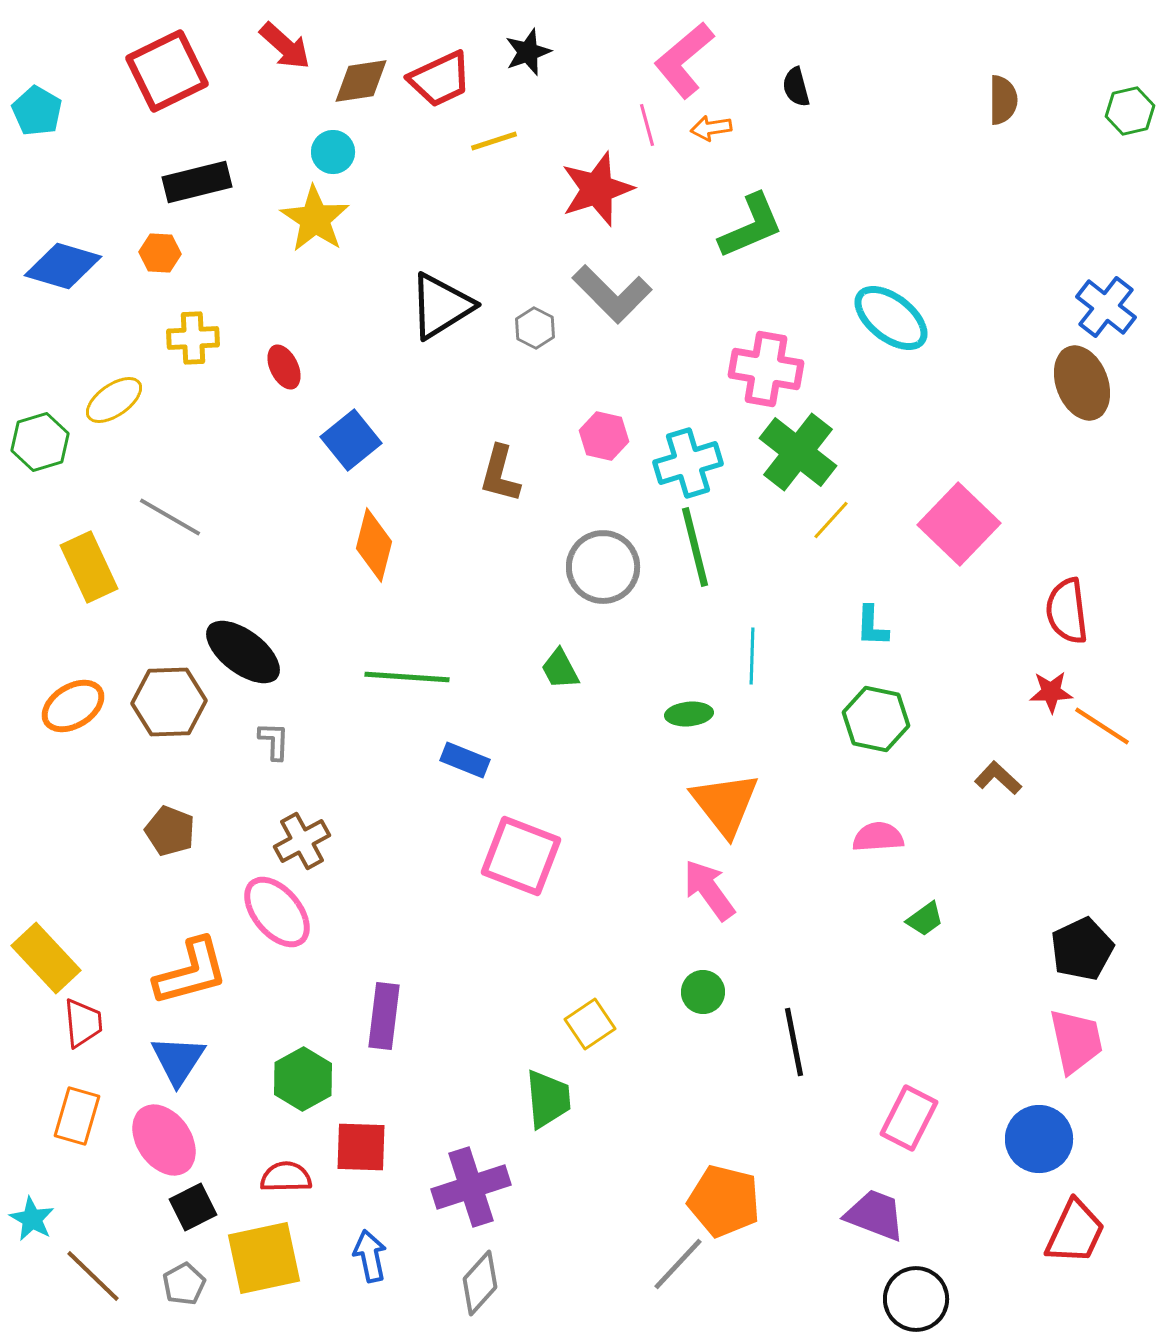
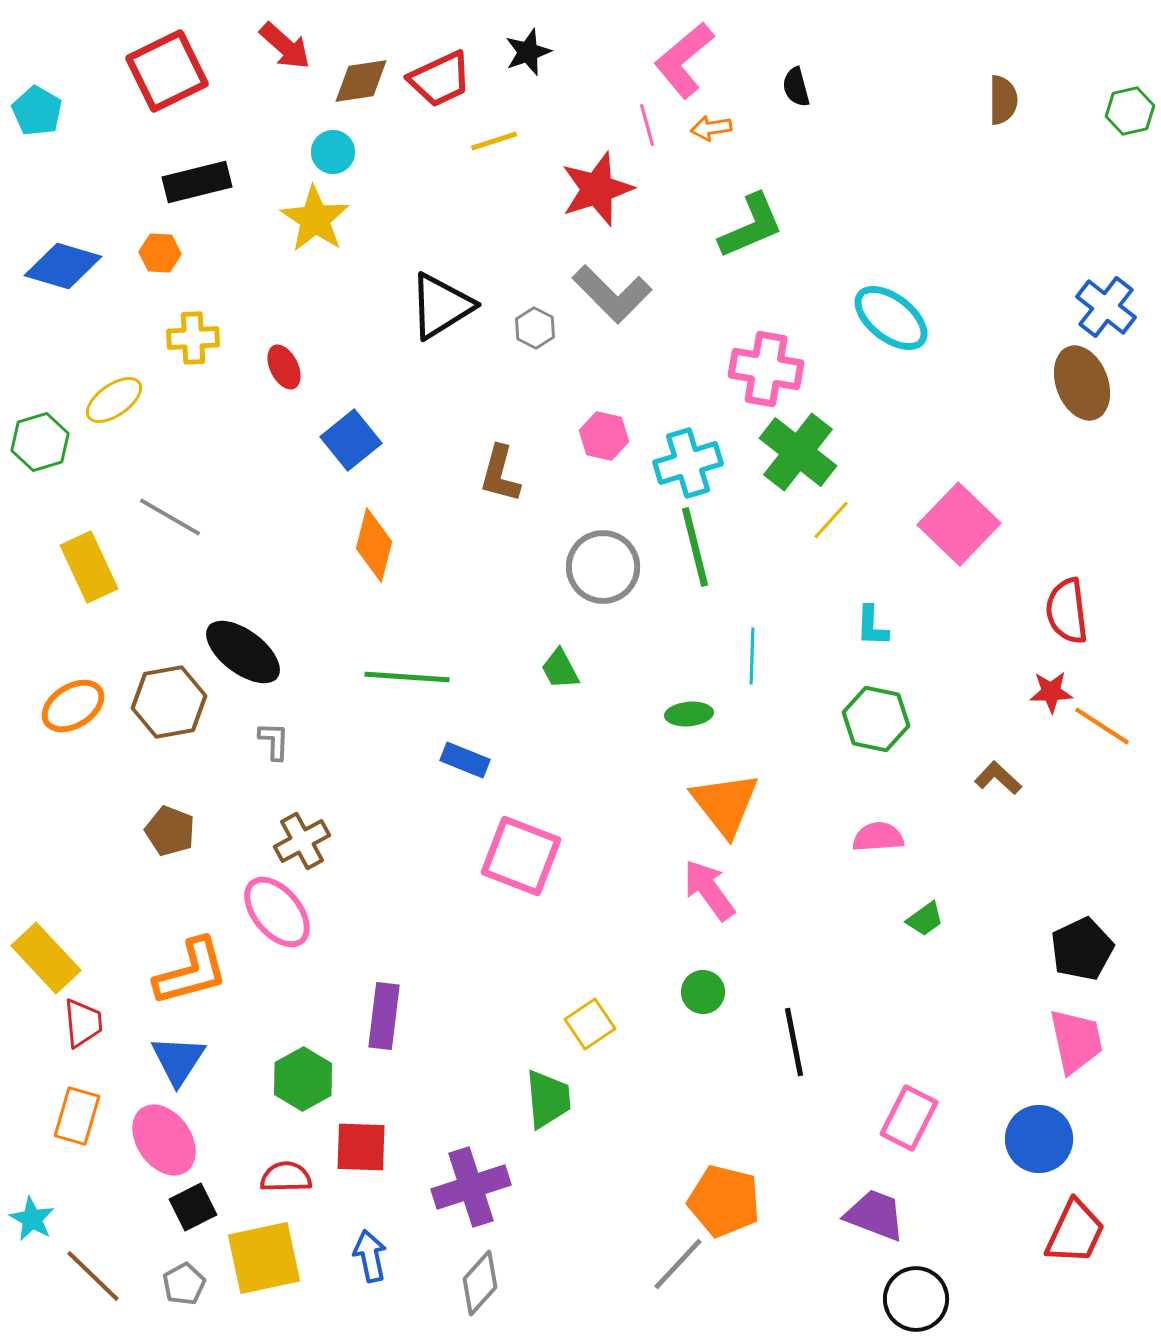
brown hexagon at (169, 702): rotated 8 degrees counterclockwise
